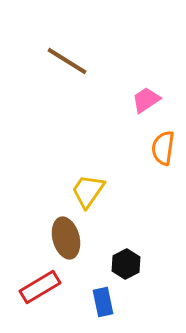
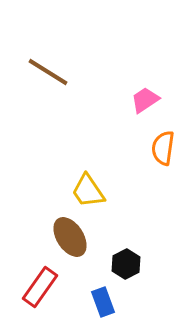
brown line: moved 19 px left, 11 px down
pink trapezoid: moved 1 px left
yellow trapezoid: rotated 69 degrees counterclockwise
brown ellipse: moved 4 px right, 1 px up; rotated 18 degrees counterclockwise
red rectangle: rotated 24 degrees counterclockwise
blue rectangle: rotated 8 degrees counterclockwise
